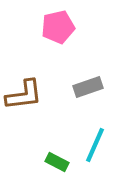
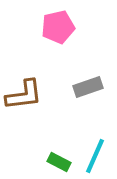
cyan line: moved 11 px down
green rectangle: moved 2 px right
